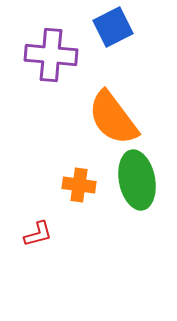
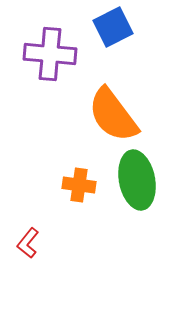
purple cross: moved 1 px left, 1 px up
orange semicircle: moved 3 px up
red L-shape: moved 10 px left, 9 px down; rotated 144 degrees clockwise
